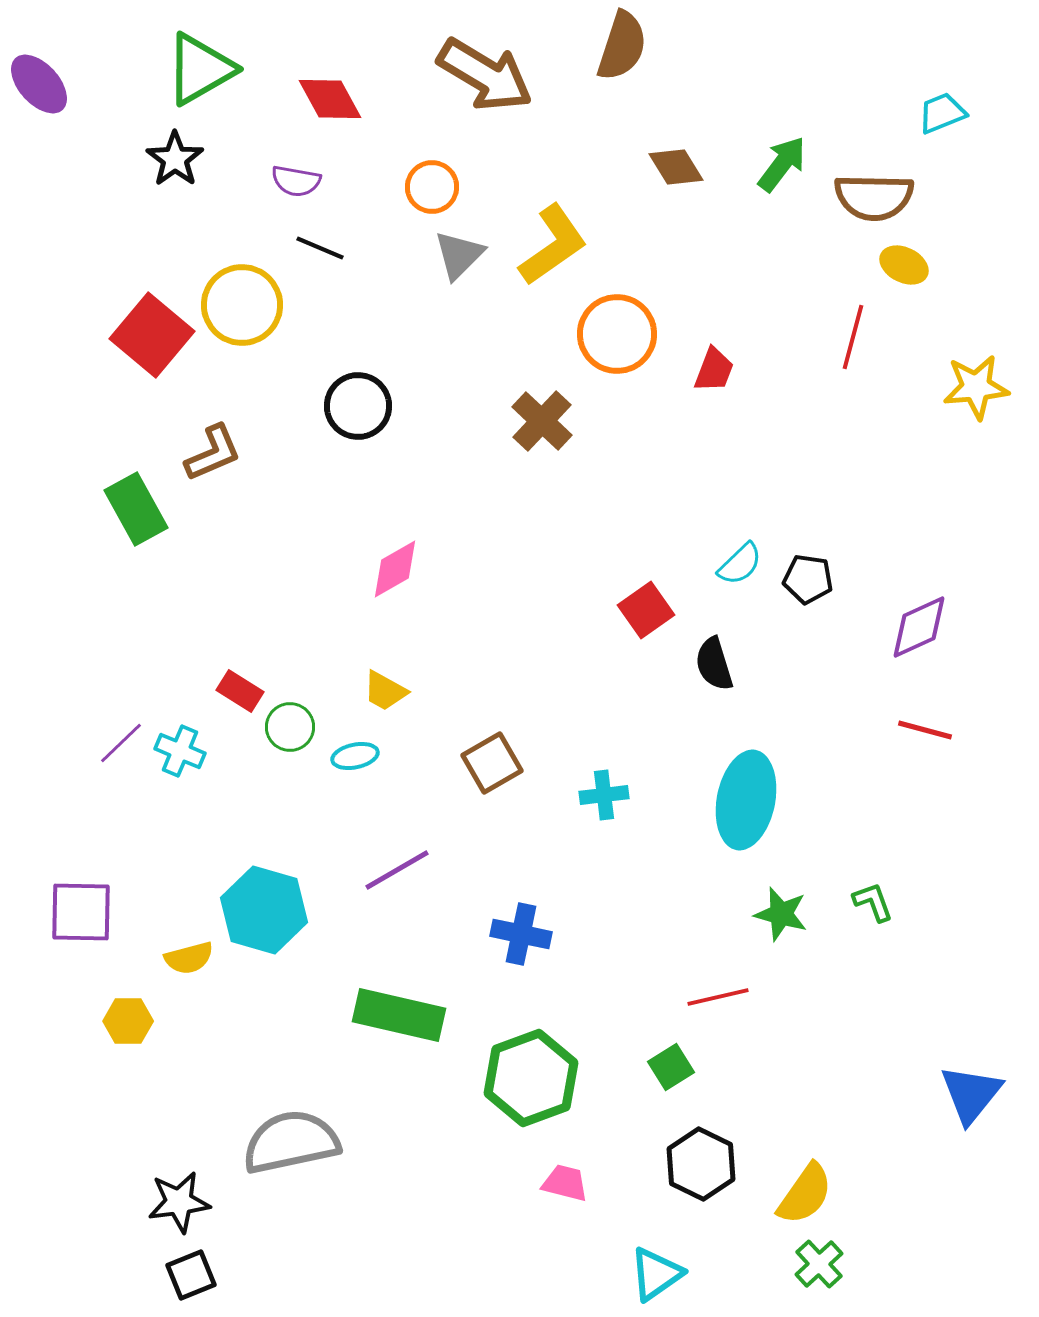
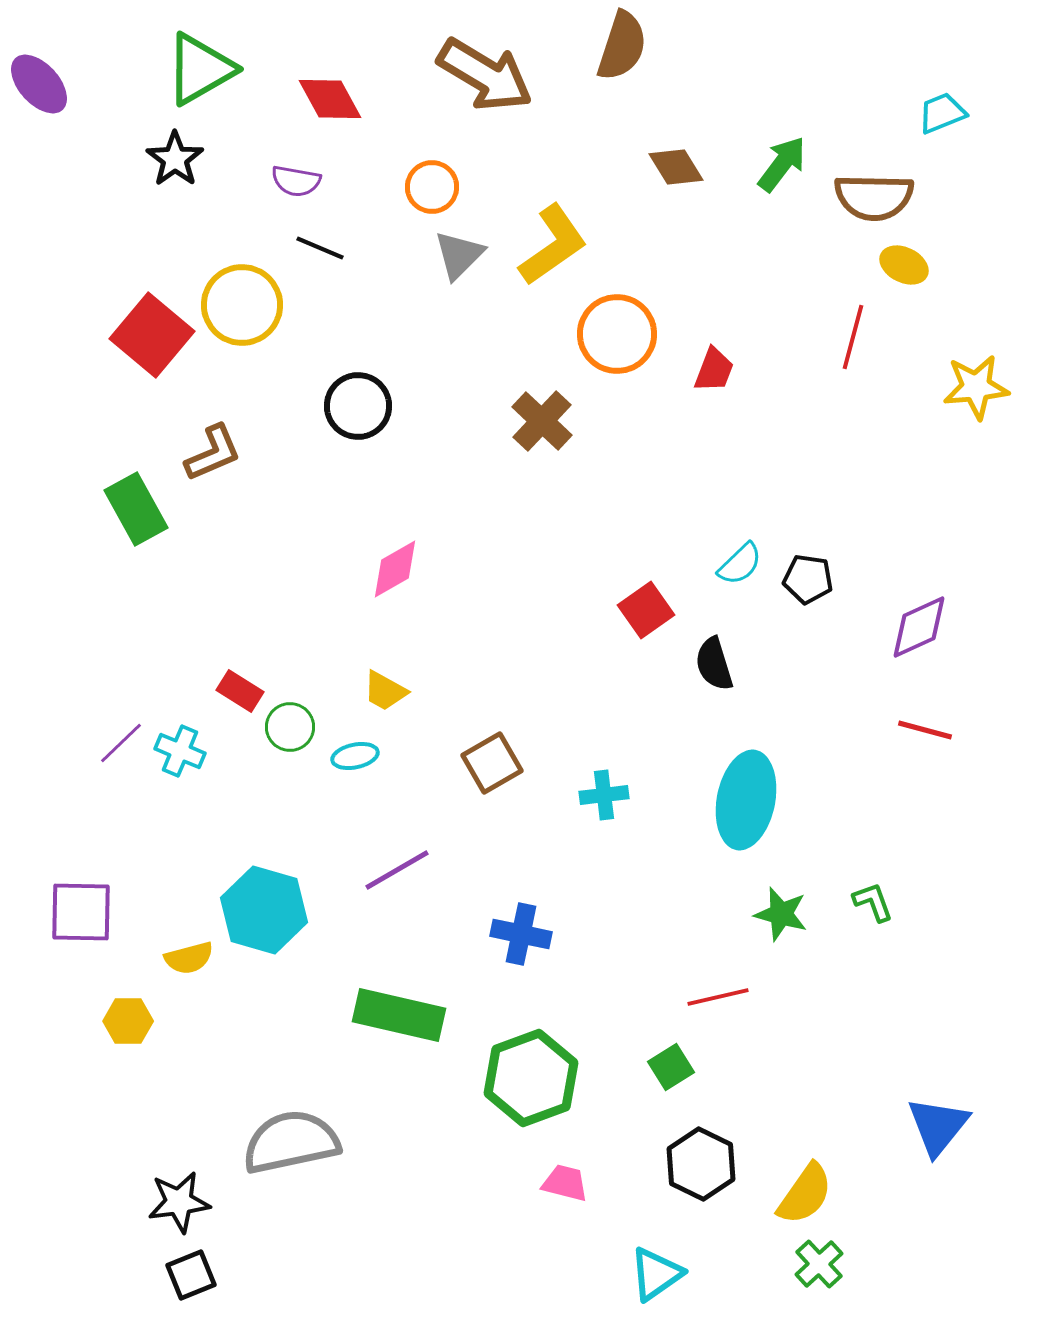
blue triangle at (971, 1094): moved 33 px left, 32 px down
